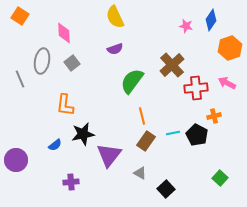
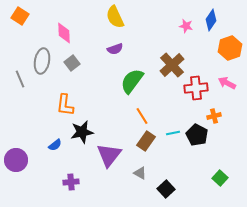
orange line: rotated 18 degrees counterclockwise
black star: moved 1 px left, 2 px up
